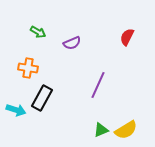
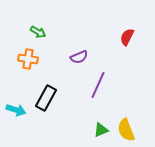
purple semicircle: moved 7 px right, 14 px down
orange cross: moved 9 px up
black rectangle: moved 4 px right
yellow semicircle: rotated 100 degrees clockwise
